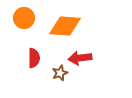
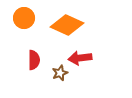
orange diamond: moved 2 px right, 1 px up; rotated 20 degrees clockwise
red semicircle: moved 2 px down
